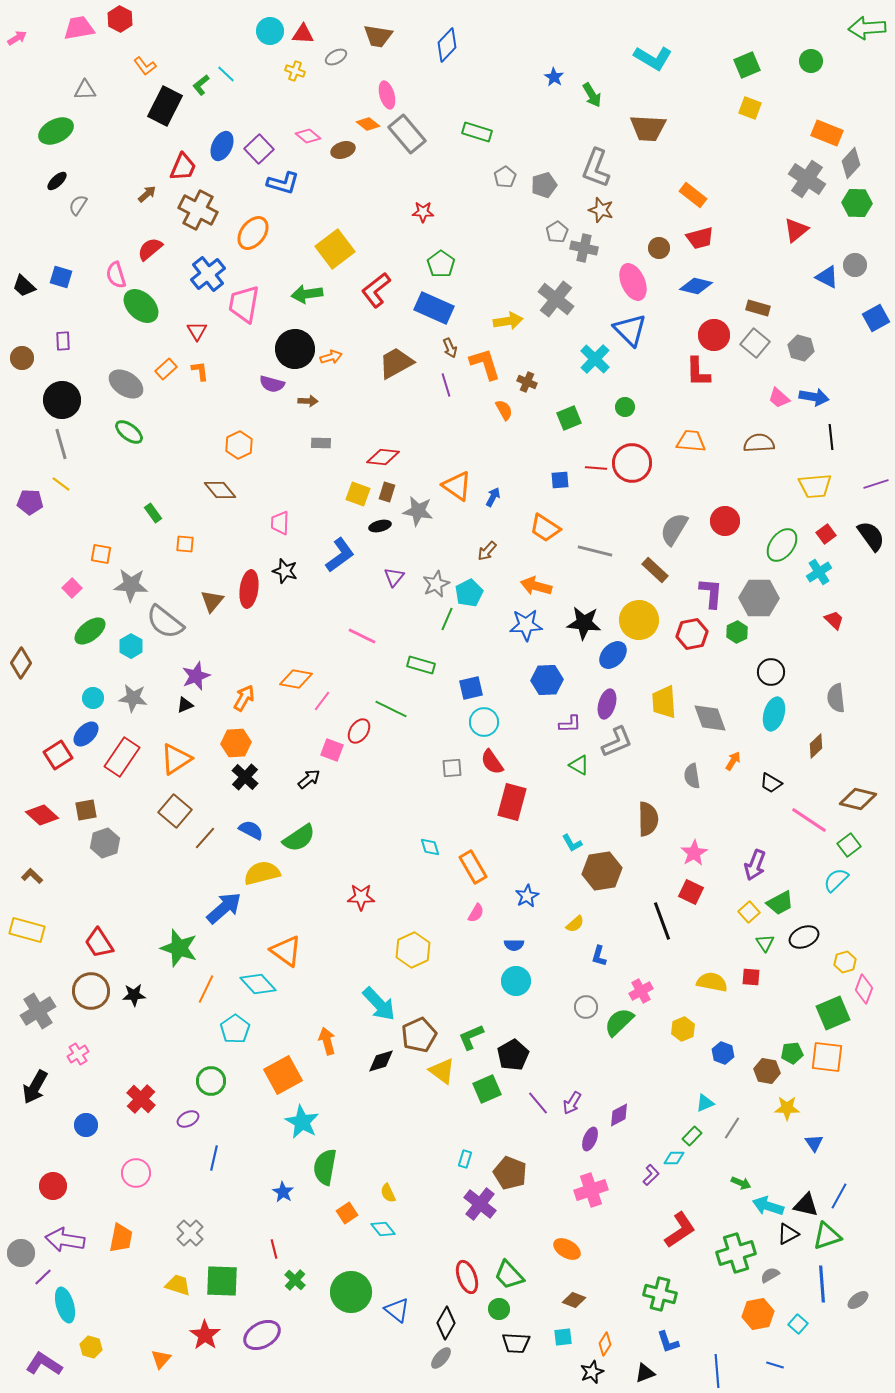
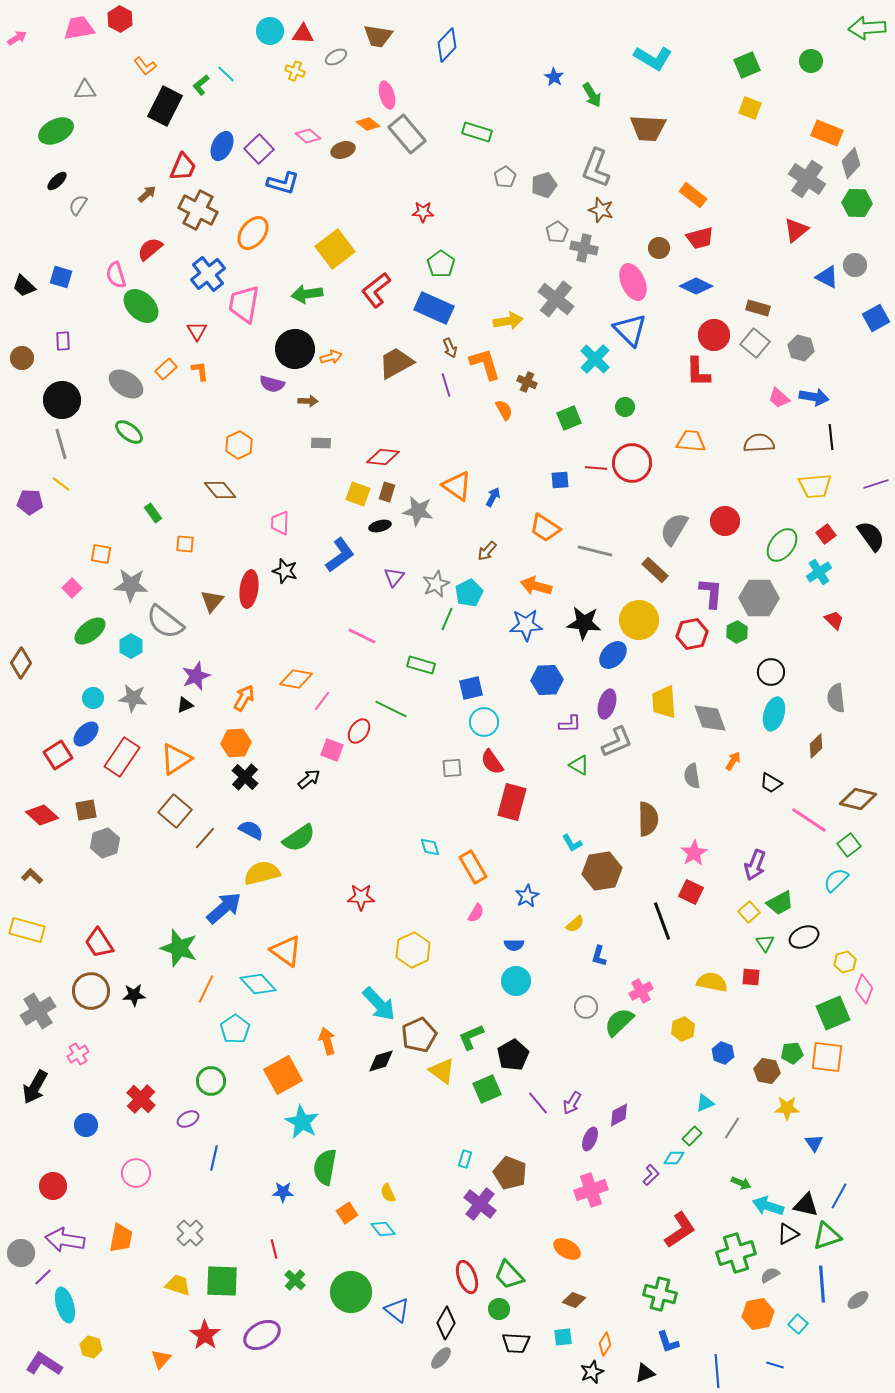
blue diamond at (696, 286): rotated 12 degrees clockwise
blue star at (283, 1192): rotated 30 degrees counterclockwise
